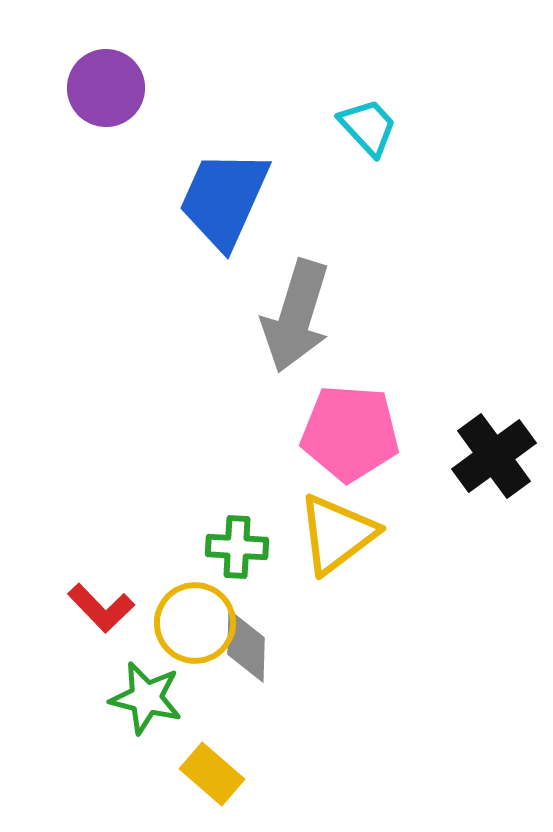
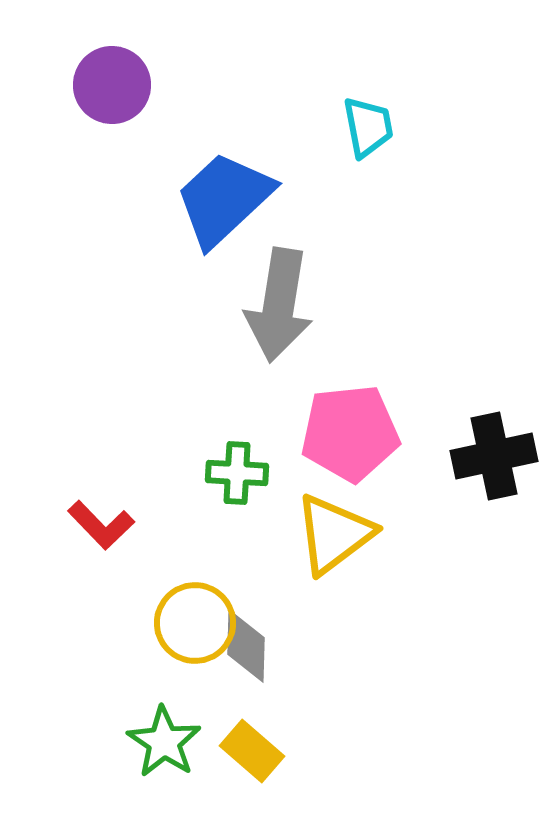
purple circle: moved 6 px right, 3 px up
cyan trapezoid: rotated 32 degrees clockwise
blue trapezoid: rotated 23 degrees clockwise
gray arrow: moved 17 px left, 11 px up; rotated 8 degrees counterclockwise
pink pentagon: rotated 10 degrees counterclockwise
black cross: rotated 24 degrees clockwise
yellow triangle: moved 3 px left
green cross: moved 74 px up
red L-shape: moved 83 px up
green star: moved 18 px right, 44 px down; rotated 20 degrees clockwise
yellow rectangle: moved 40 px right, 23 px up
